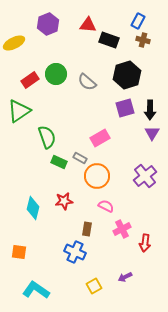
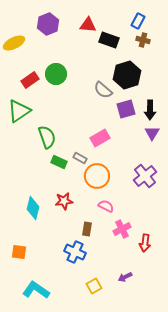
gray semicircle: moved 16 px right, 8 px down
purple square: moved 1 px right, 1 px down
